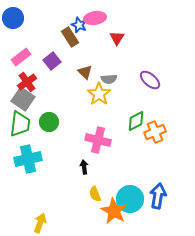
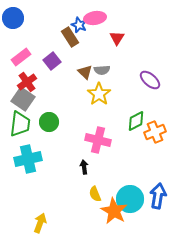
gray semicircle: moved 7 px left, 9 px up
